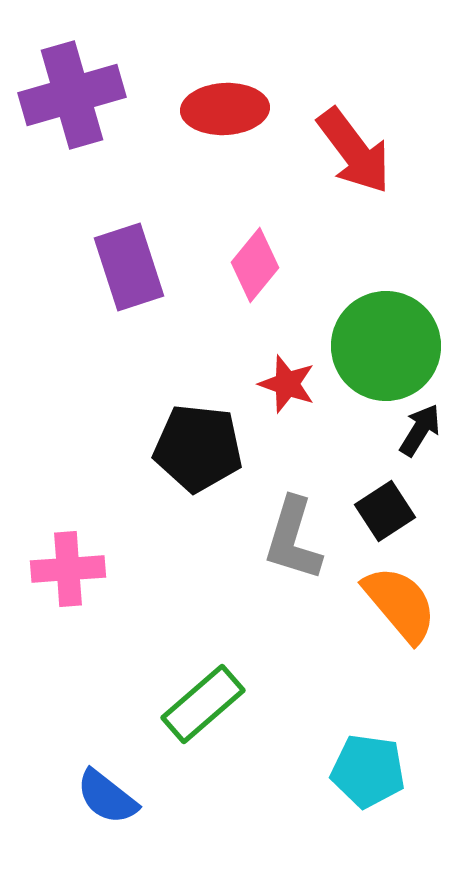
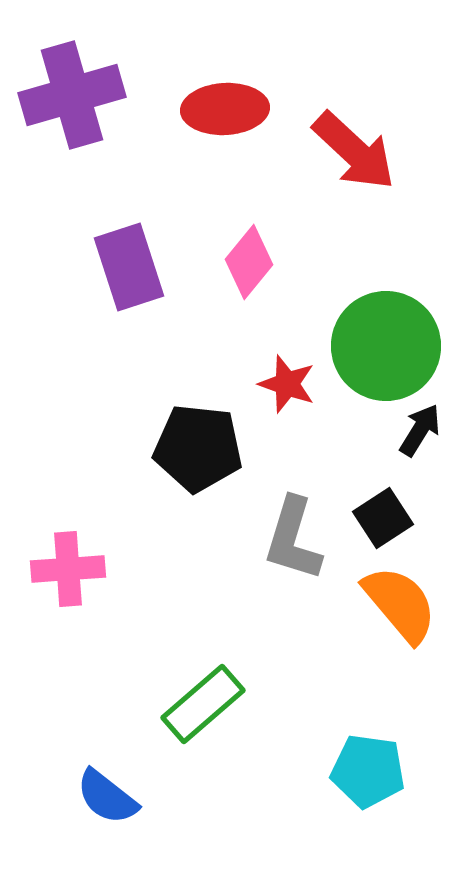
red arrow: rotated 10 degrees counterclockwise
pink diamond: moved 6 px left, 3 px up
black square: moved 2 px left, 7 px down
